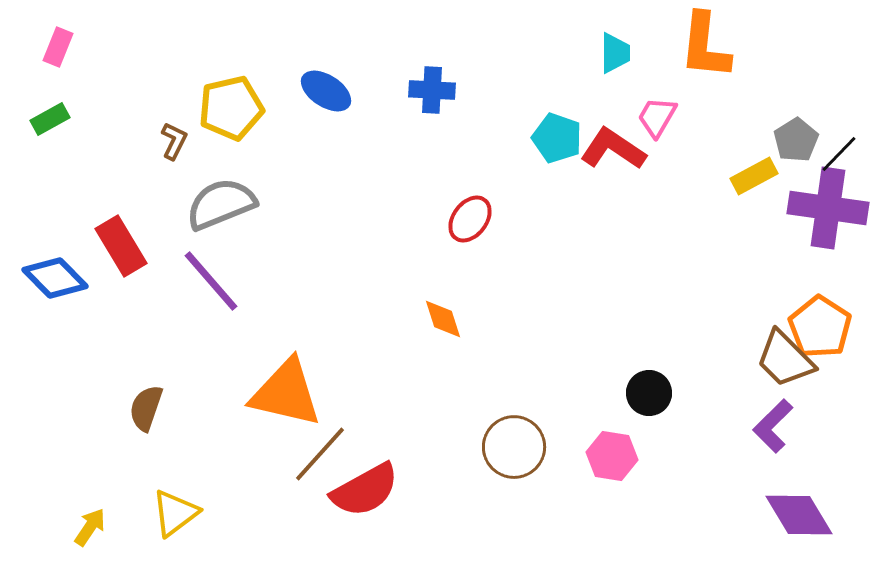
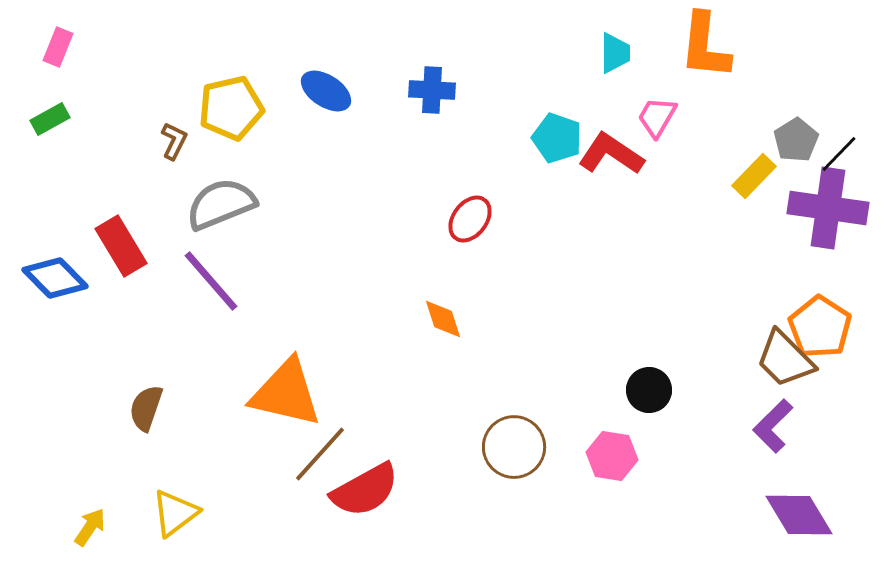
red L-shape: moved 2 px left, 5 px down
yellow rectangle: rotated 18 degrees counterclockwise
black circle: moved 3 px up
